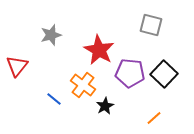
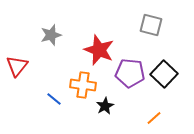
red star: rotated 8 degrees counterclockwise
orange cross: rotated 30 degrees counterclockwise
